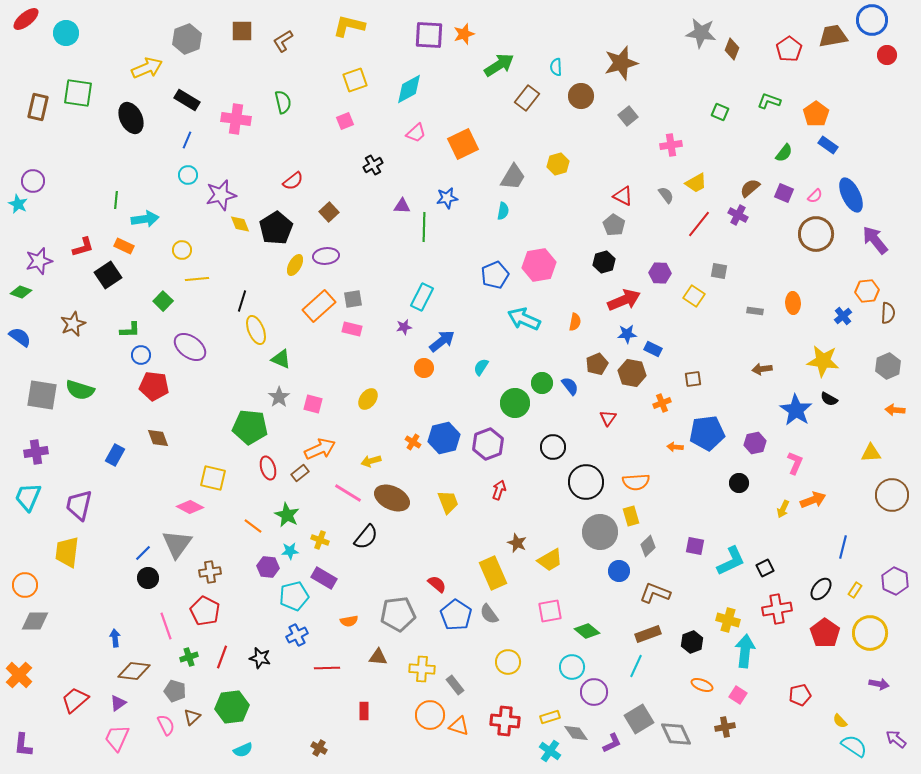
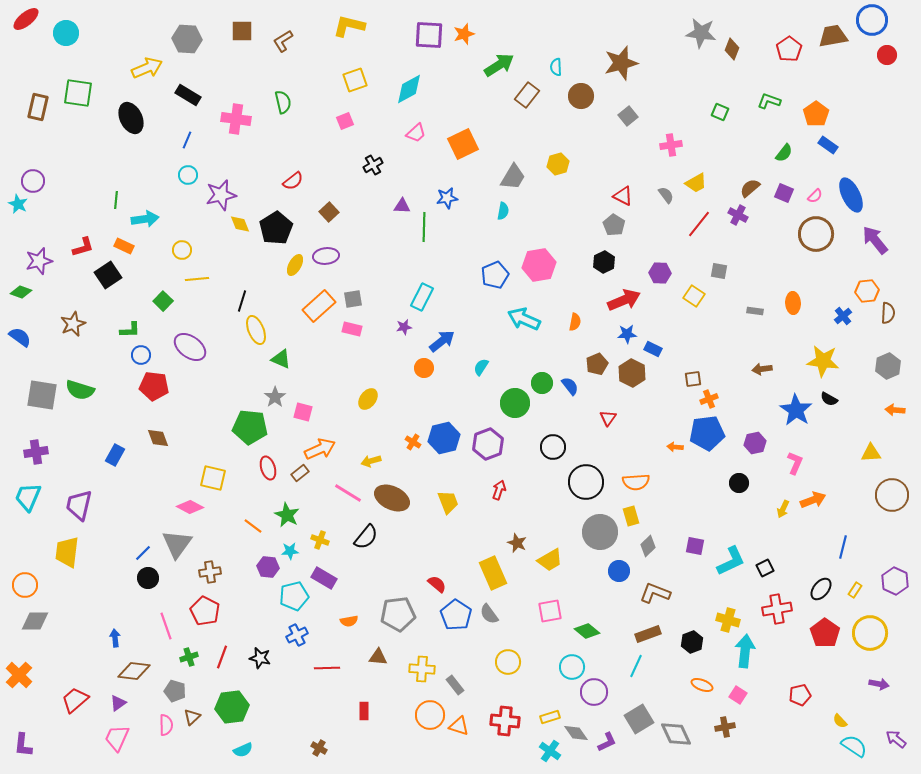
gray hexagon at (187, 39): rotated 24 degrees clockwise
brown rectangle at (527, 98): moved 3 px up
black rectangle at (187, 100): moved 1 px right, 5 px up
black hexagon at (604, 262): rotated 10 degrees counterclockwise
brown hexagon at (632, 373): rotated 16 degrees clockwise
gray star at (279, 397): moved 4 px left
orange cross at (662, 403): moved 47 px right, 4 px up
pink square at (313, 404): moved 10 px left, 8 px down
pink semicircle at (166, 725): rotated 25 degrees clockwise
purple L-shape at (612, 743): moved 5 px left, 1 px up
